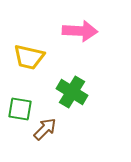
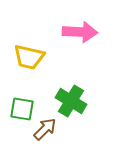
pink arrow: moved 1 px down
green cross: moved 1 px left, 9 px down
green square: moved 2 px right
